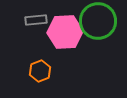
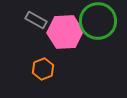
gray rectangle: rotated 35 degrees clockwise
orange hexagon: moved 3 px right, 2 px up
